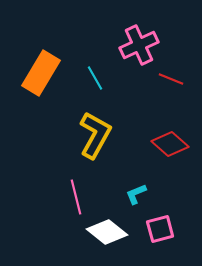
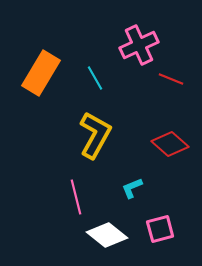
cyan L-shape: moved 4 px left, 6 px up
white diamond: moved 3 px down
